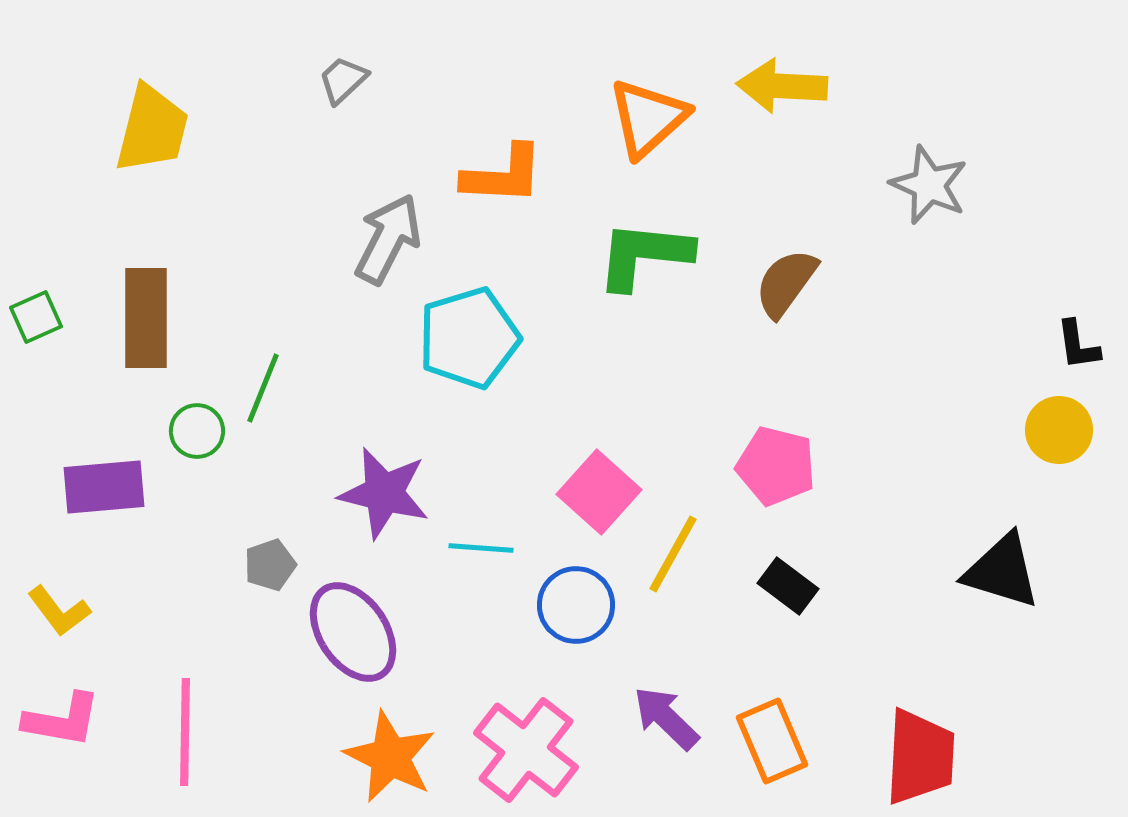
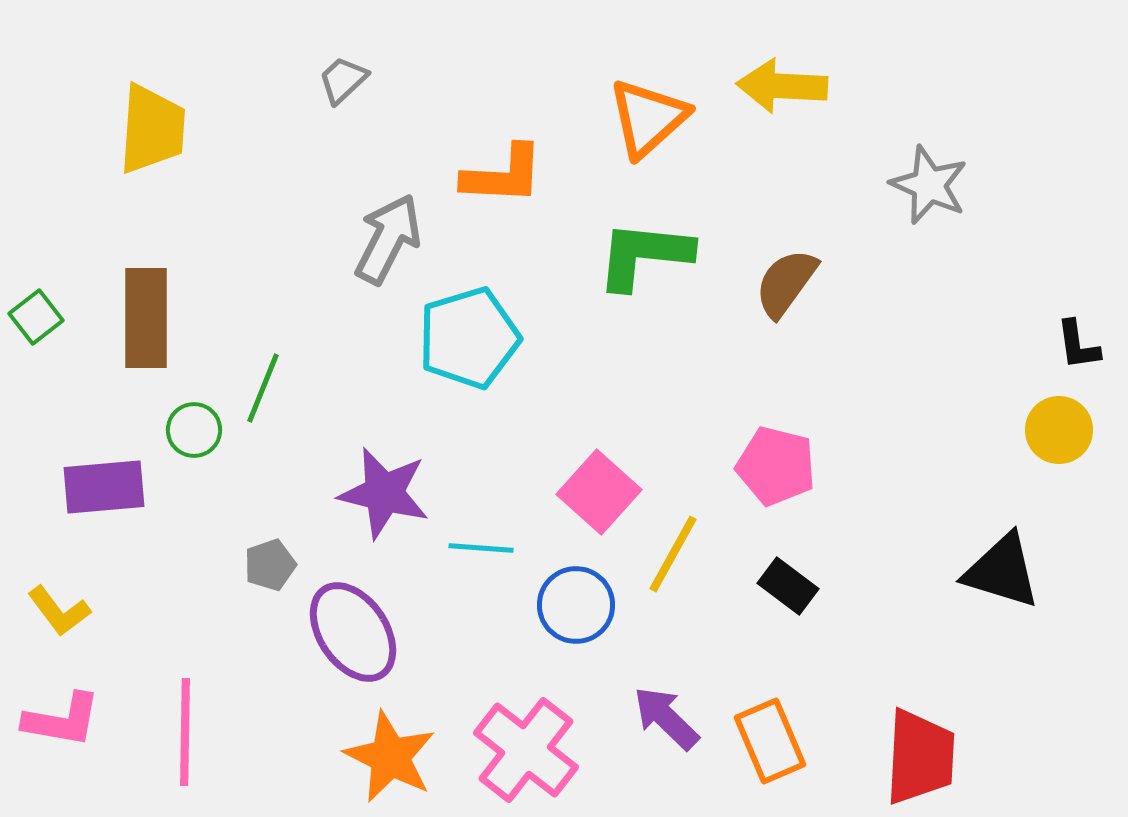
yellow trapezoid: rotated 10 degrees counterclockwise
green square: rotated 14 degrees counterclockwise
green circle: moved 3 px left, 1 px up
orange rectangle: moved 2 px left
